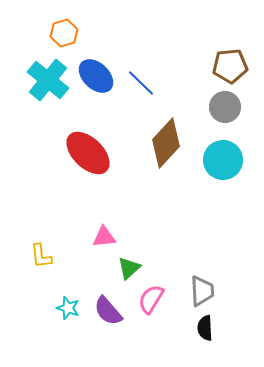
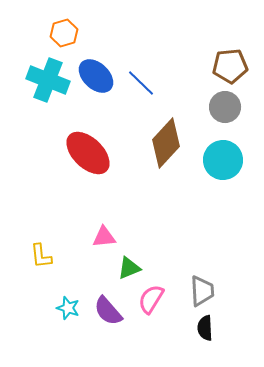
cyan cross: rotated 18 degrees counterclockwise
green triangle: rotated 20 degrees clockwise
